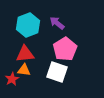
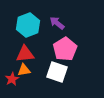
orange triangle: rotated 16 degrees counterclockwise
